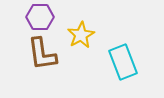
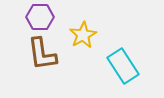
yellow star: moved 2 px right
cyan rectangle: moved 4 px down; rotated 12 degrees counterclockwise
